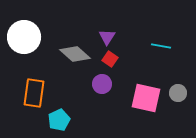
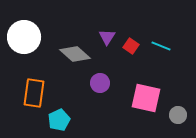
cyan line: rotated 12 degrees clockwise
red square: moved 21 px right, 13 px up
purple circle: moved 2 px left, 1 px up
gray circle: moved 22 px down
